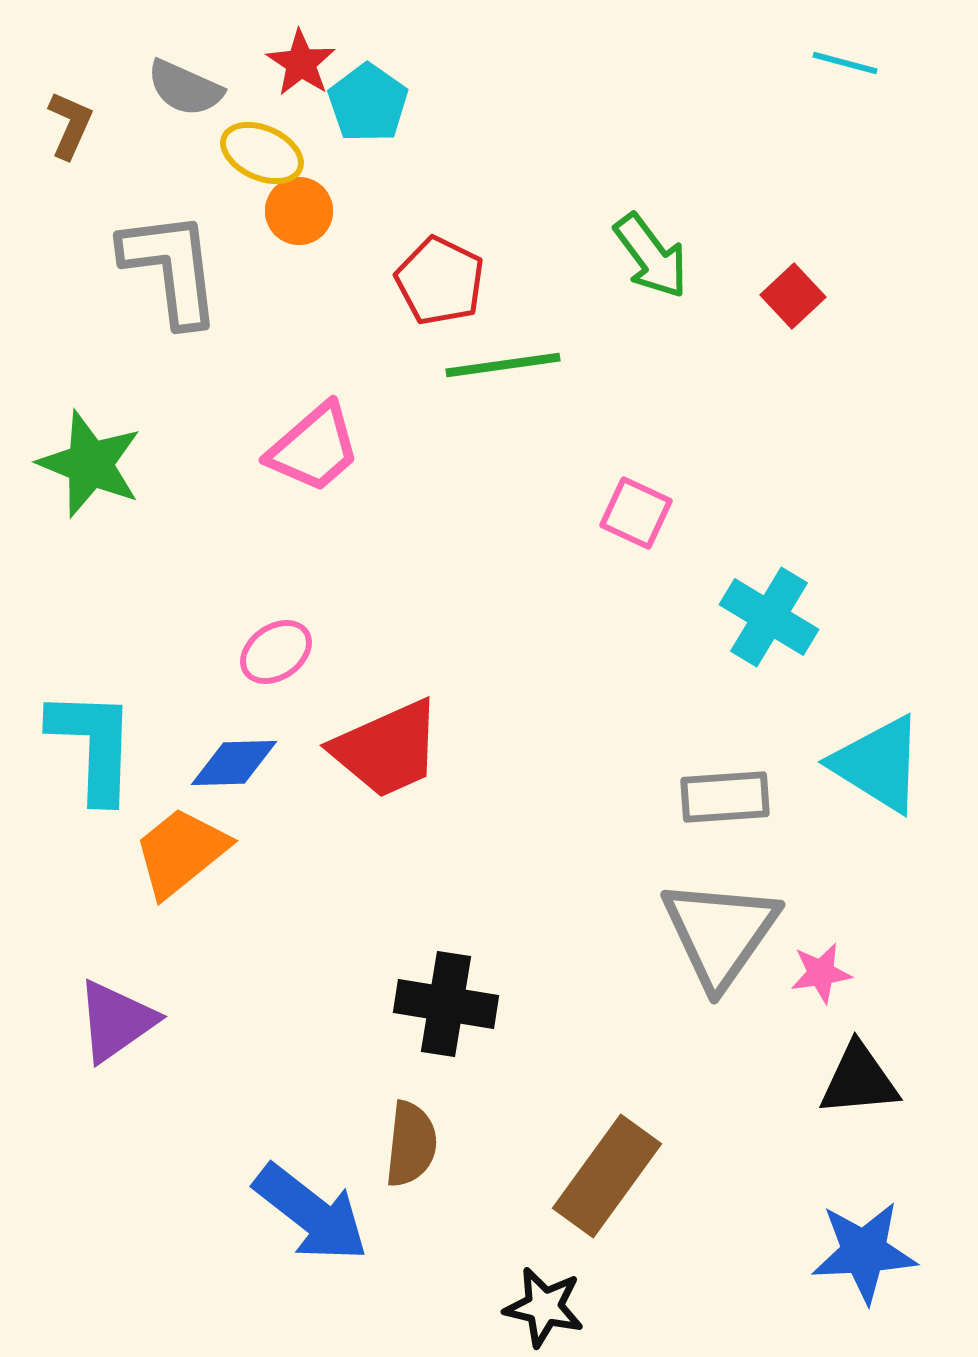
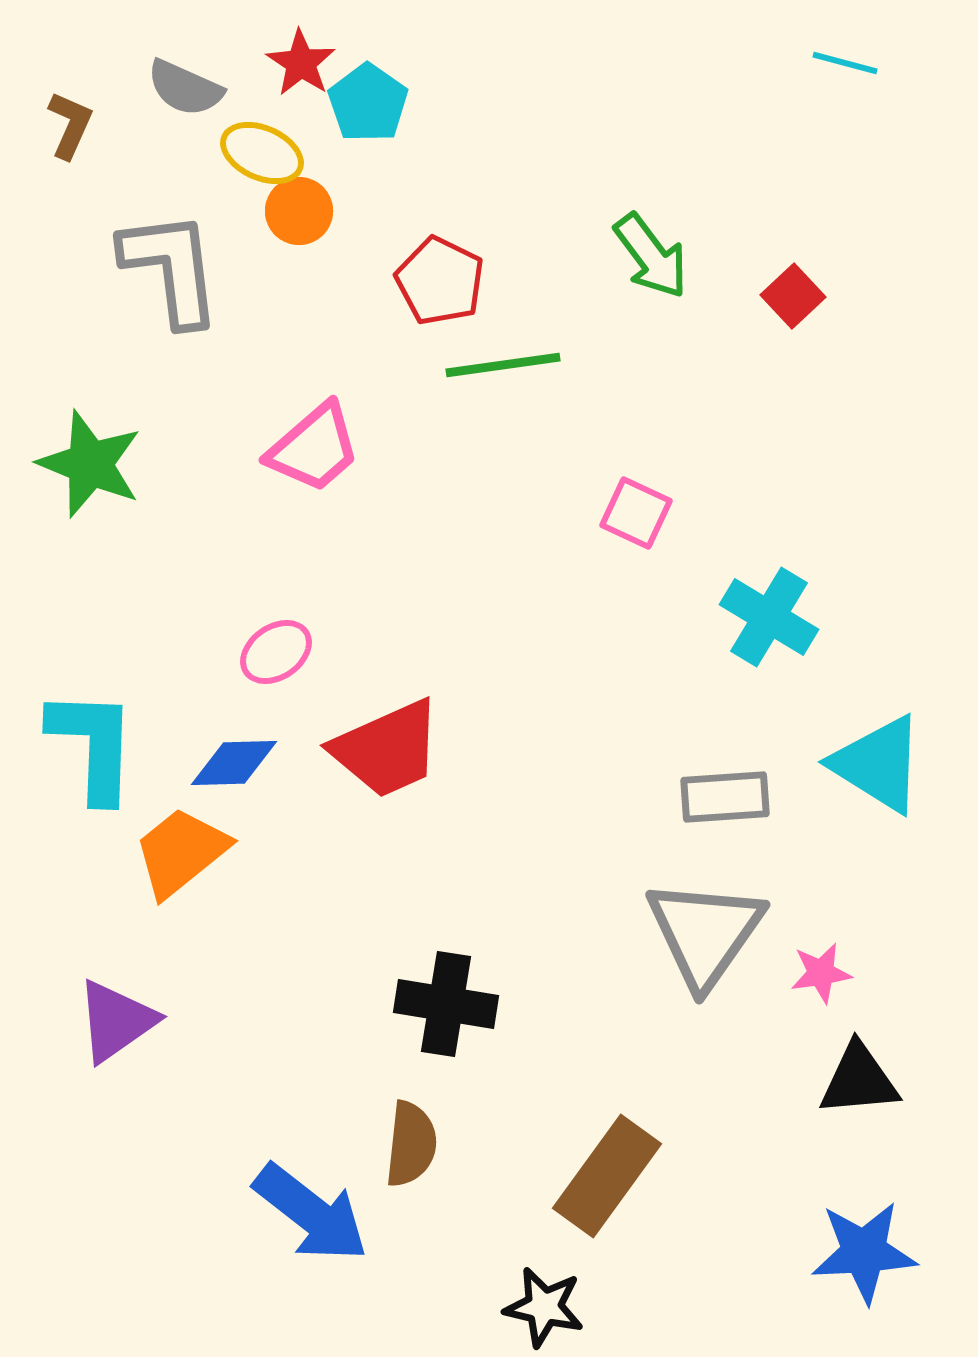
gray triangle: moved 15 px left
